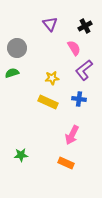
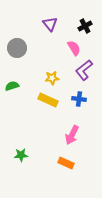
green semicircle: moved 13 px down
yellow rectangle: moved 2 px up
